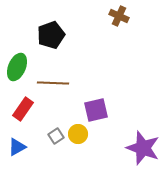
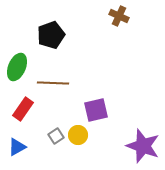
yellow circle: moved 1 px down
purple star: moved 2 px up
